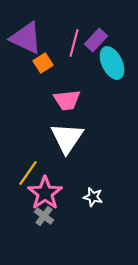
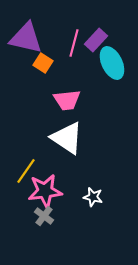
purple triangle: rotated 12 degrees counterclockwise
orange square: rotated 24 degrees counterclockwise
white triangle: rotated 30 degrees counterclockwise
yellow line: moved 2 px left, 2 px up
pink star: moved 2 px up; rotated 28 degrees clockwise
